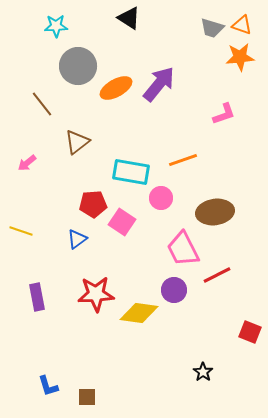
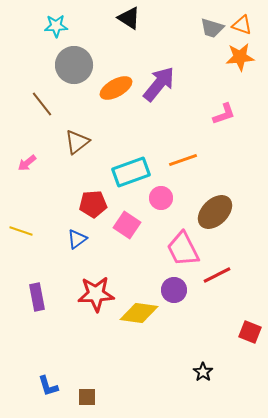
gray circle: moved 4 px left, 1 px up
cyan rectangle: rotated 30 degrees counterclockwise
brown ellipse: rotated 36 degrees counterclockwise
pink square: moved 5 px right, 3 px down
